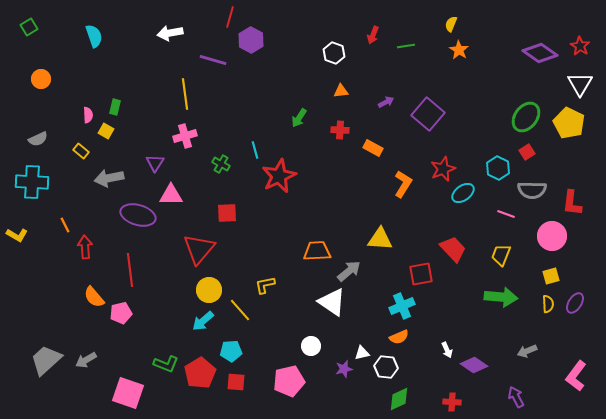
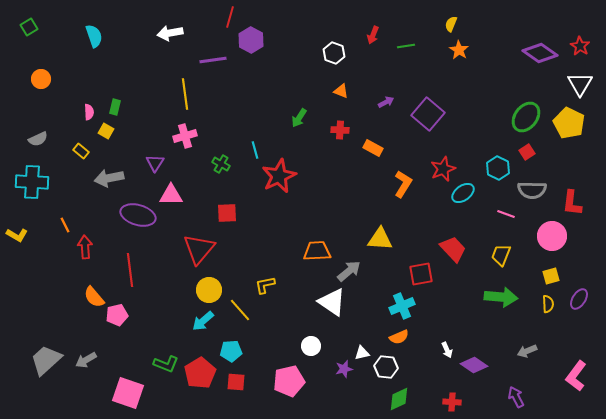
purple line at (213, 60): rotated 24 degrees counterclockwise
orange triangle at (341, 91): rotated 28 degrees clockwise
pink semicircle at (88, 115): moved 1 px right, 3 px up
purple ellipse at (575, 303): moved 4 px right, 4 px up
pink pentagon at (121, 313): moved 4 px left, 2 px down
